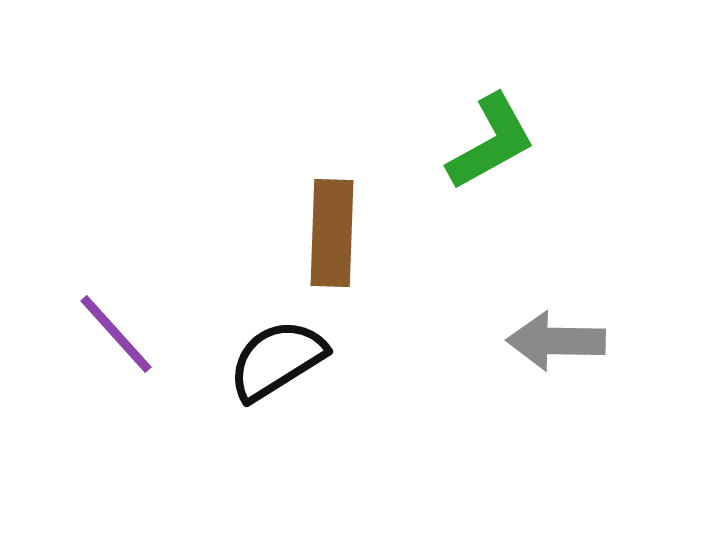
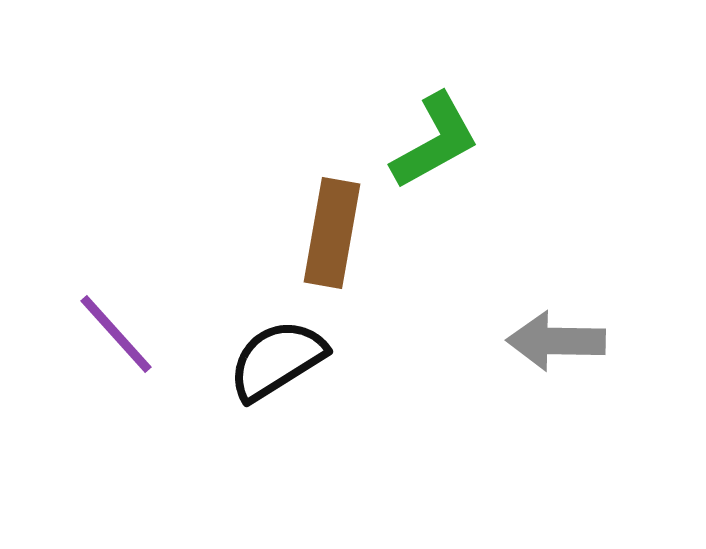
green L-shape: moved 56 px left, 1 px up
brown rectangle: rotated 8 degrees clockwise
